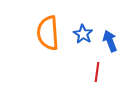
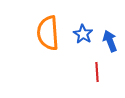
red line: rotated 12 degrees counterclockwise
